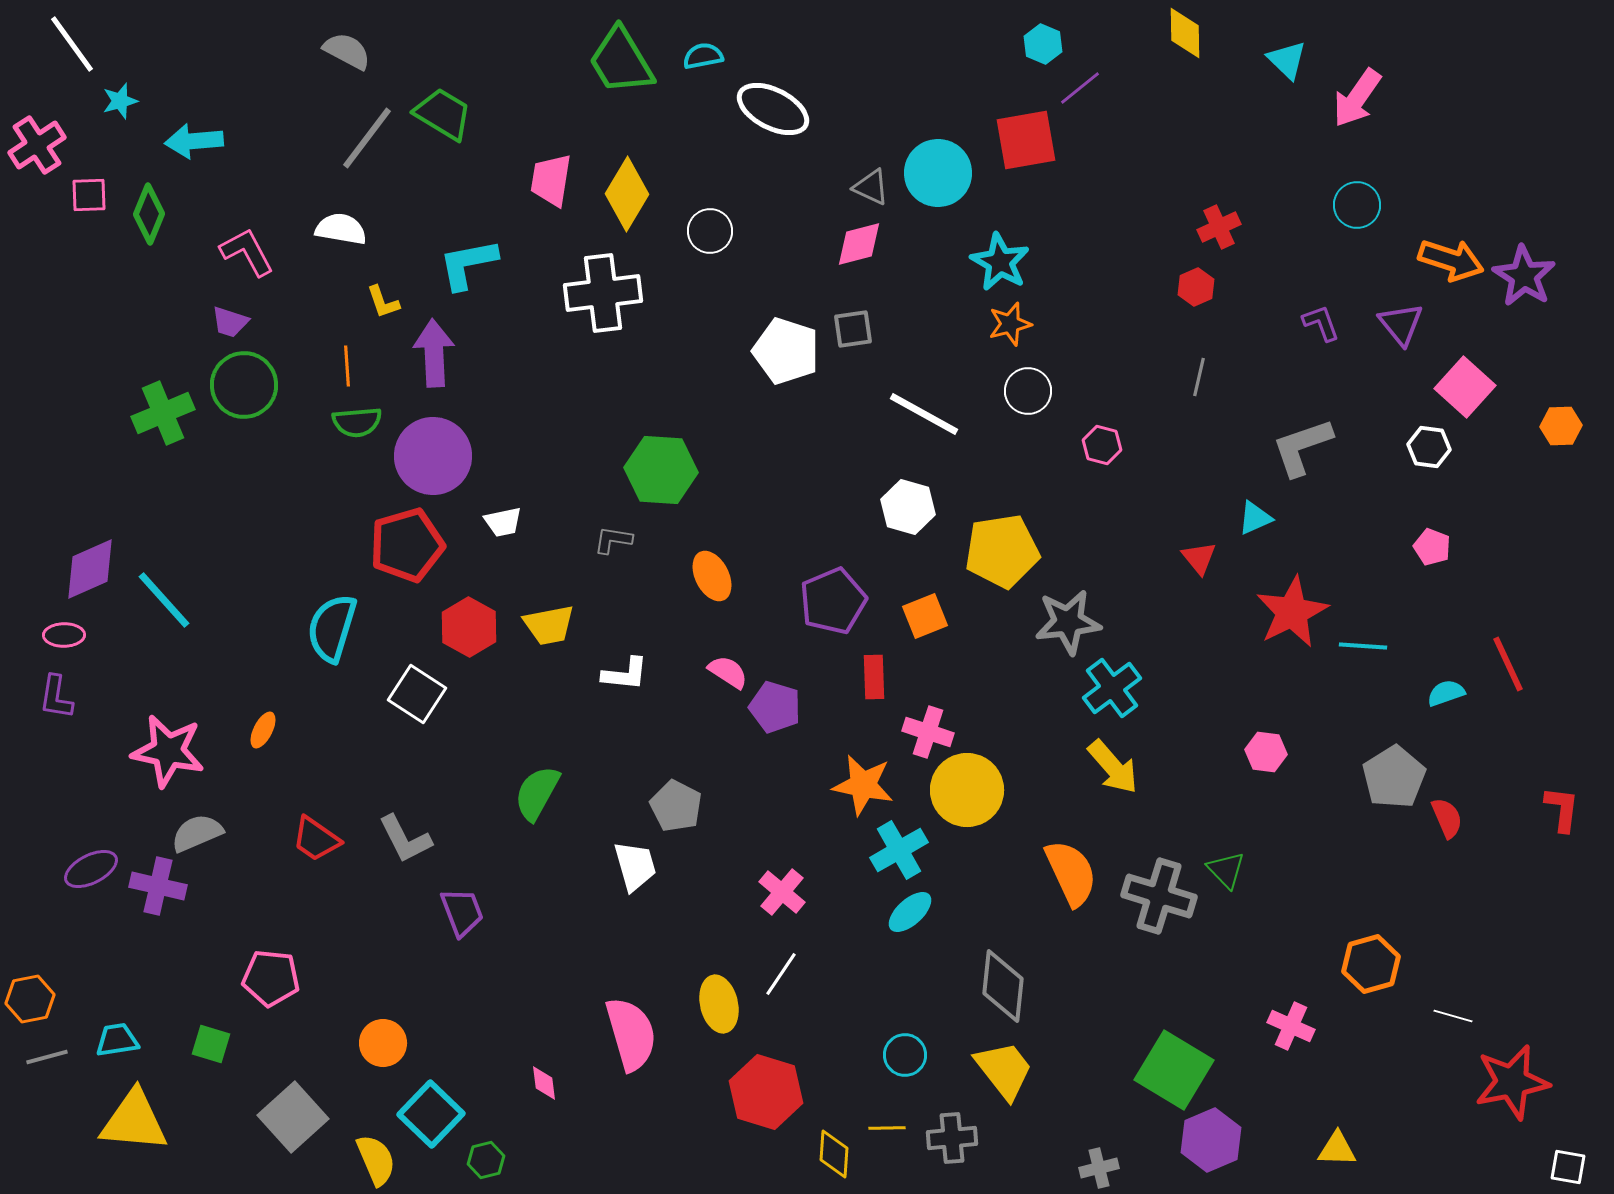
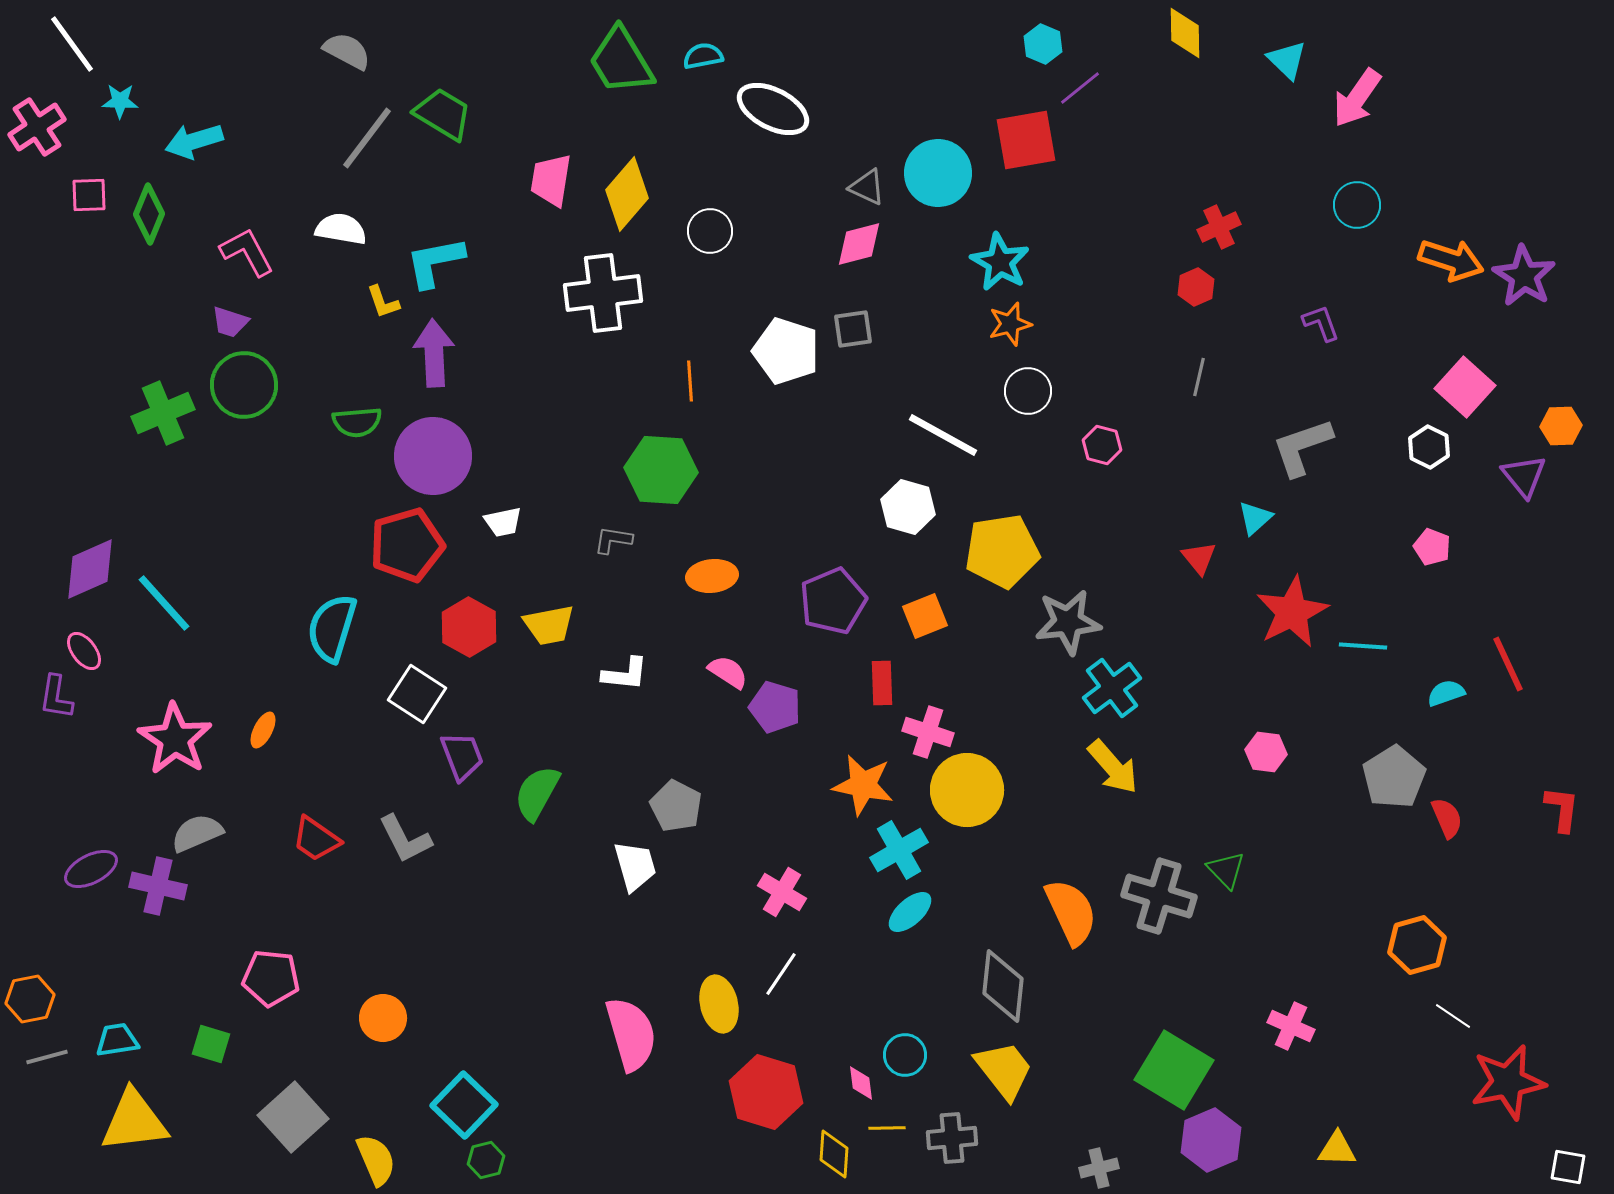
cyan star at (120, 101): rotated 18 degrees clockwise
cyan arrow at (194, 141): rotated 12 degrees counterclockwise
pink cross at (37, 145): moved 18 px up
gray triangle at (871, 187): moved 4 px left
yellow diamond at (627, 194): rotated 10 degrees clockwise
cyan L-shape at (468, 264): moved 33 px left, 2 px up
purple triangle at (1401, 324): moved 123 px right, 152 px down
orange line at (347, 366): moved 343 px right, 15 px down
white line at (924, 414): moved 19 px right, 21 px down
white hexagon at (1429, 447): rotated 18 degrees clockwise
cyan triangle at (1255, 518): rotated 18 degrees counterclockwise
orange ellipse at (712, 576): rotated 69 degrees counterclockwise
cyan line at (164, 600): moved 3 px down
pink ellipse at (64, 635): moved 20 px right, 16 px down; rotated 54 degrees clockwise
red rectangle at (874, 677): moved 8 px right, 6 px down
pink star at (168, 751): moved 7 px right, 12 px up; rotated 22 degrees clockwise
orange semicircle at (1071, 873): moved 39 px down
pink cross at (782, 892): rotated 9 degrees counterclockwise
purple trapezoid at (462, 912): moved 156 px up
orange hexagon at (1371, 964): moved 46 px right, 19 px up
white line at (1453, 1016): rotated 18 degrees clockwise
orange circle at (383, 1043): moved 25 px up
red star at (1512, 1082): moved 4 px left
pink diamond at (544, 1083): moved 317 px right
cyan square at (431, 1114): moved 33 px right, 9 px up
yellow triangle at (134, 1121): rotated 12 degrees counterclockwise
